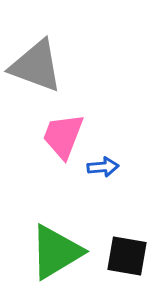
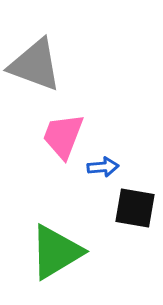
gray triangle: moved 1 px left, 1 px up
black square: moved 8 px right, 48 px up
